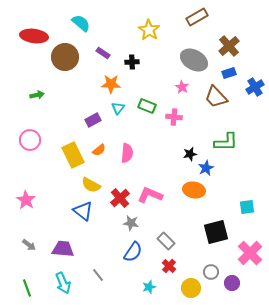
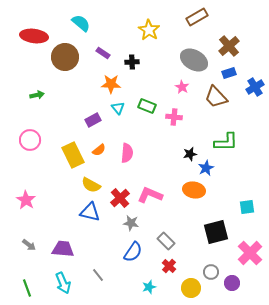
cyan triangle at (118, 108): rotated 16 degrees counterclockwise
blue triangle at (83, 211): moved 7 px right, 1 px down; rotated 25 degrees counterclockwise
